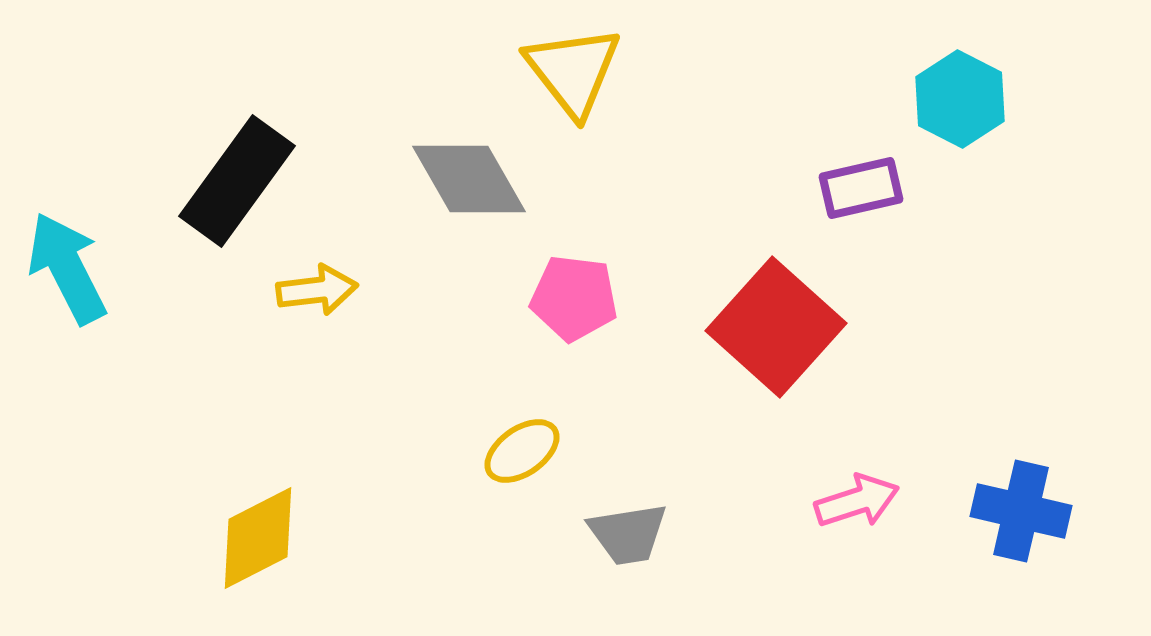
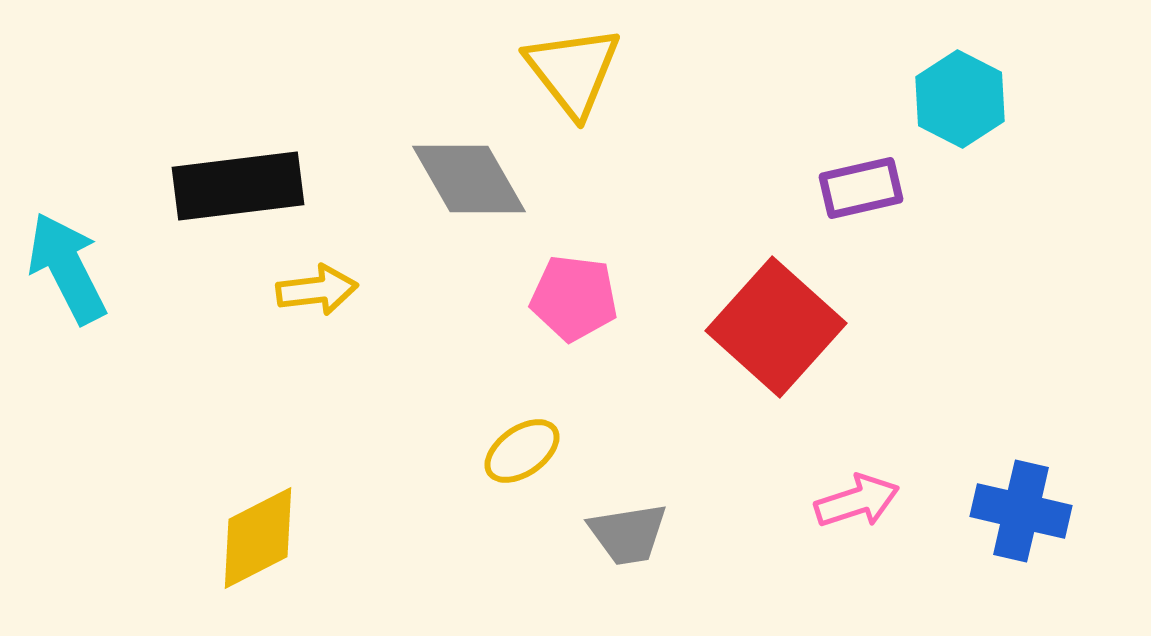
black rectangle: moved 1 px right, 5 px down; rotated 47 degrees clockwise
